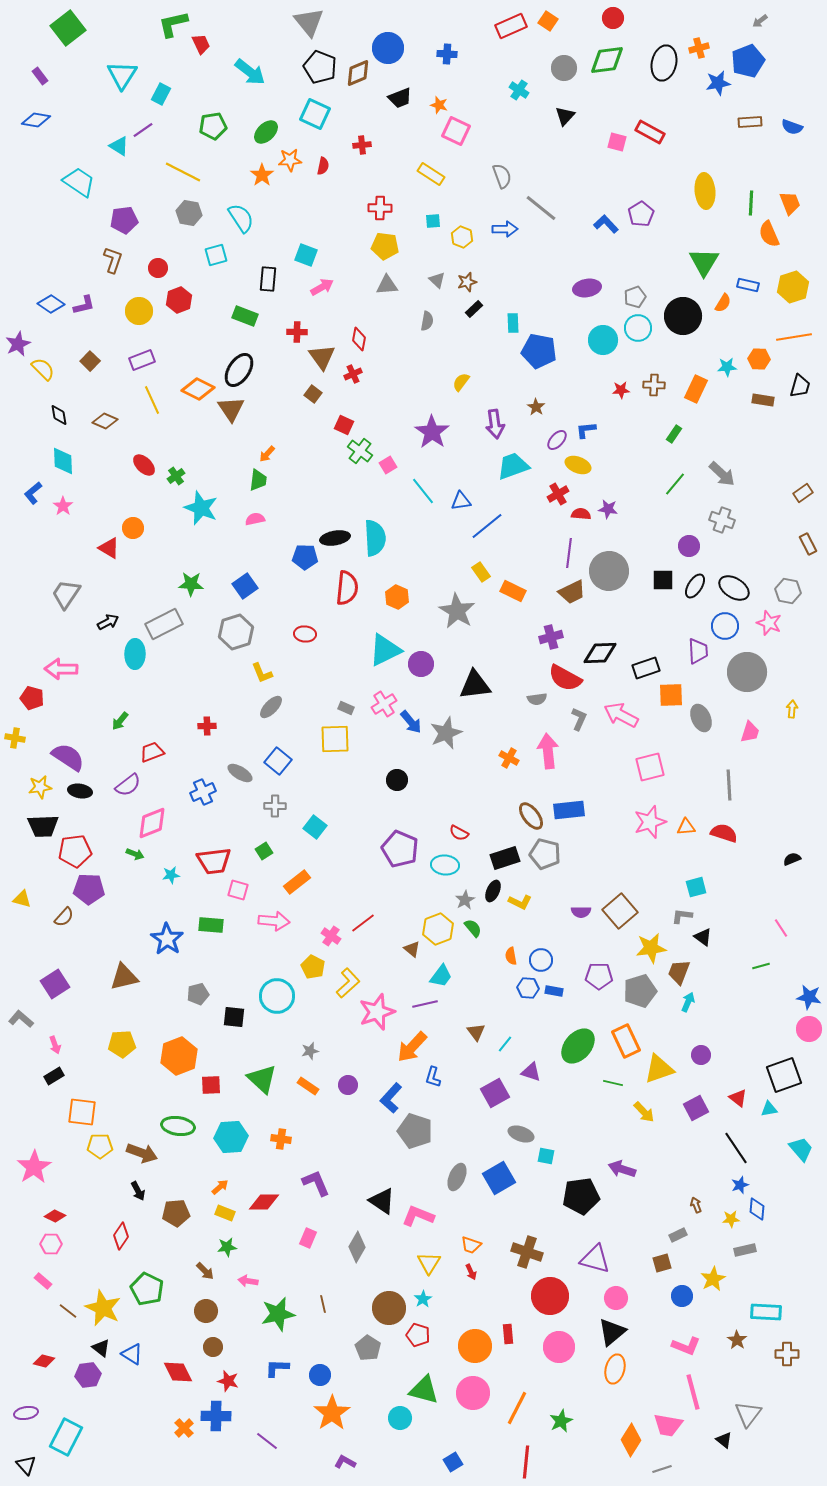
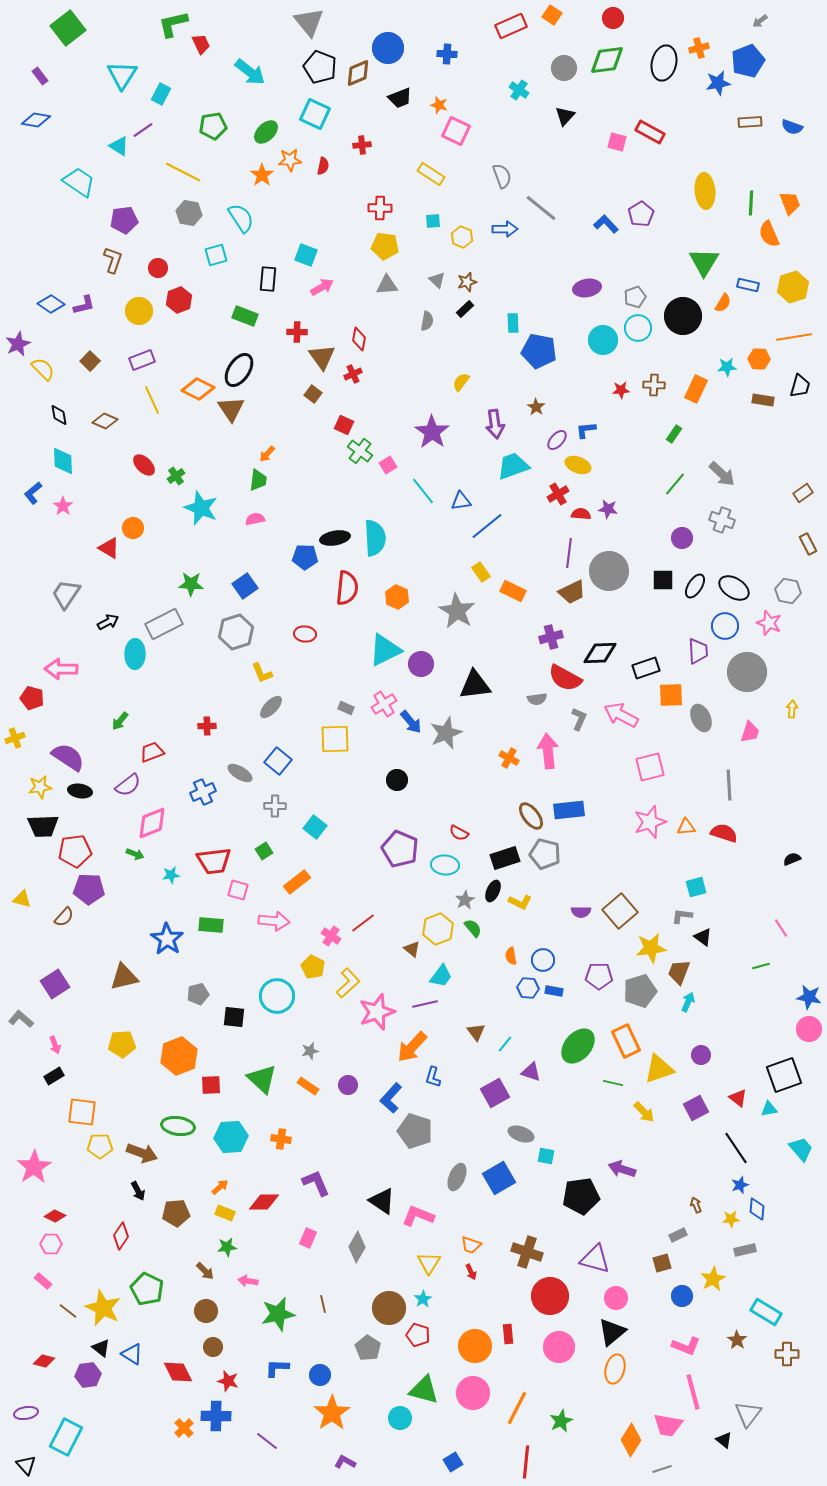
orange square at (548, 21): moved 4 px right, 6 px up
black rectangle at (474, 309): moved 9 px left
purple circle at (689, 546): moved 7 px left, 8 px up
yellow cross at (15, 738): rotated 30 degrees counterclockwise
blue circle at (541, 960): moved 2 px right
cyan rectangle at (766, 1312): rotated 28 degrees clockwise
